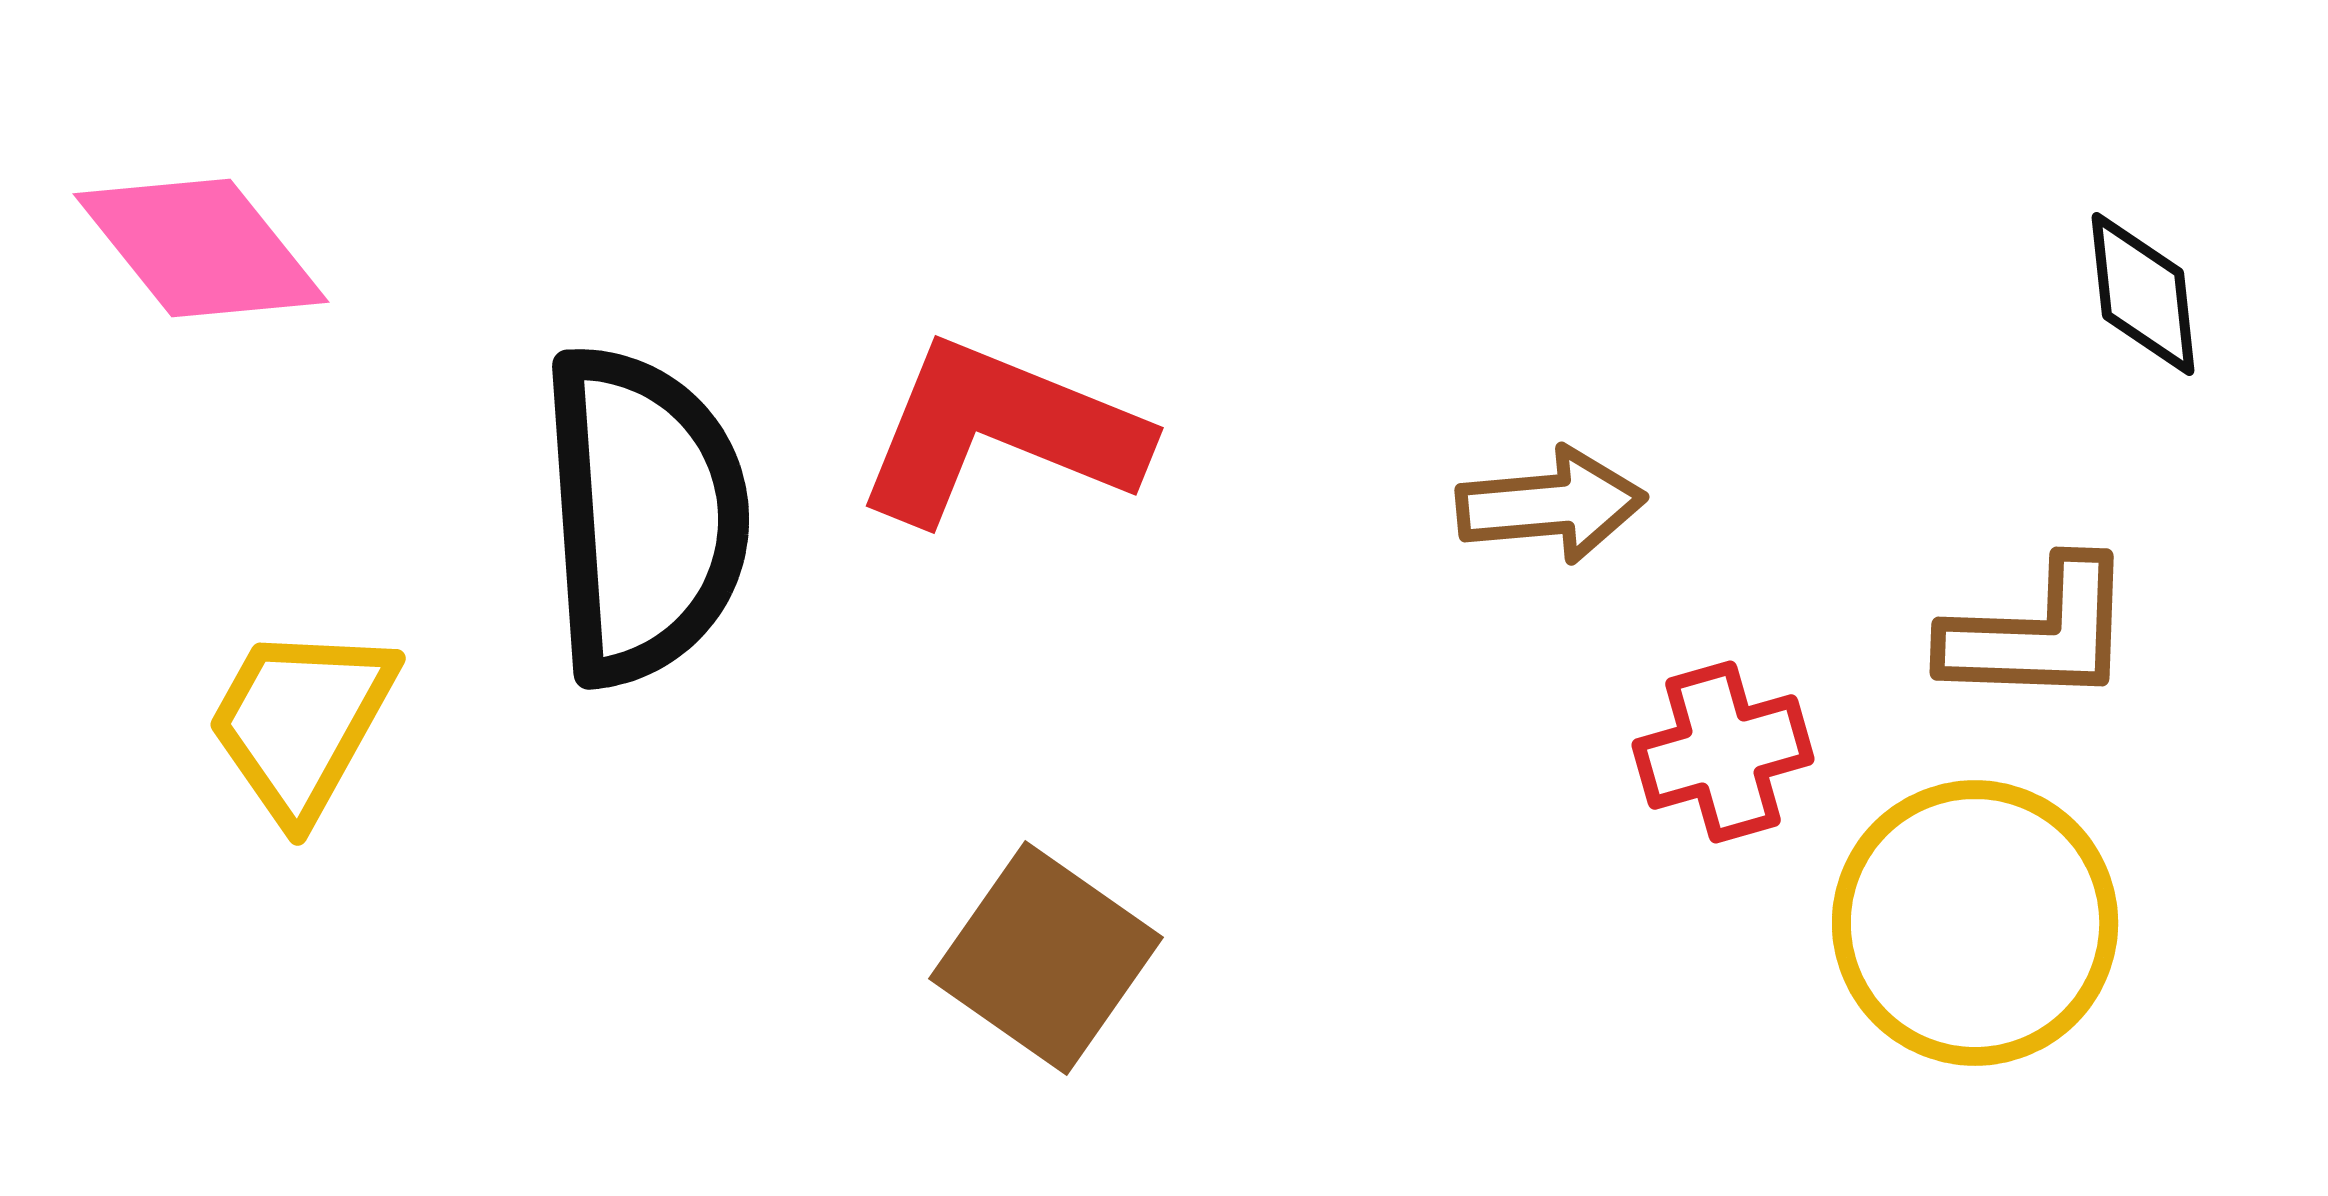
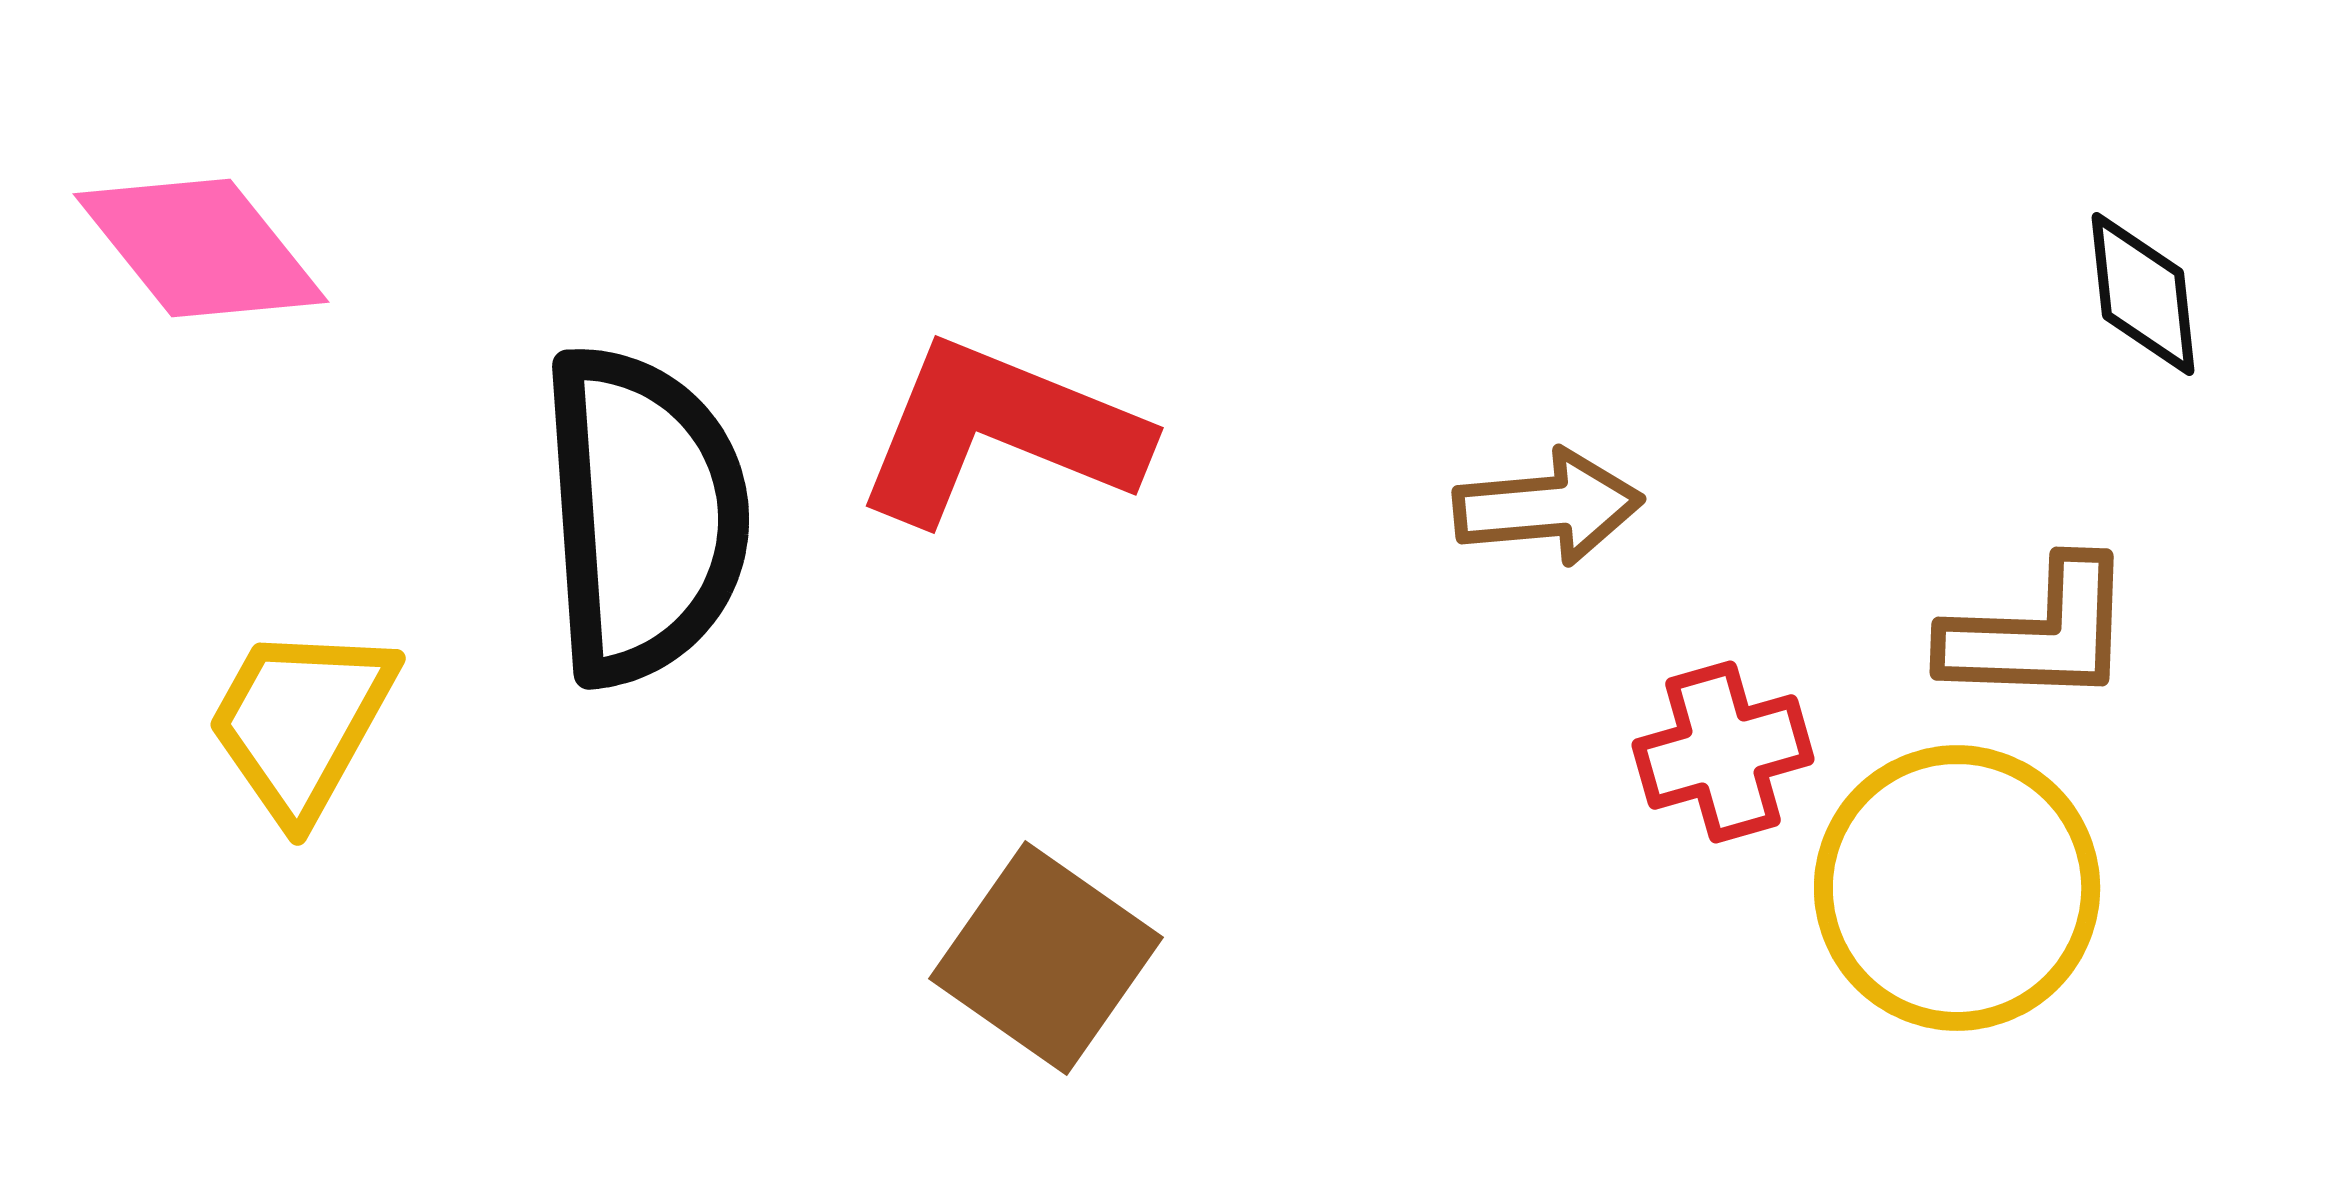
brown arrow: moved 3 px left, 2 px down
yellow circle: moved 18 px left, 35 px up
